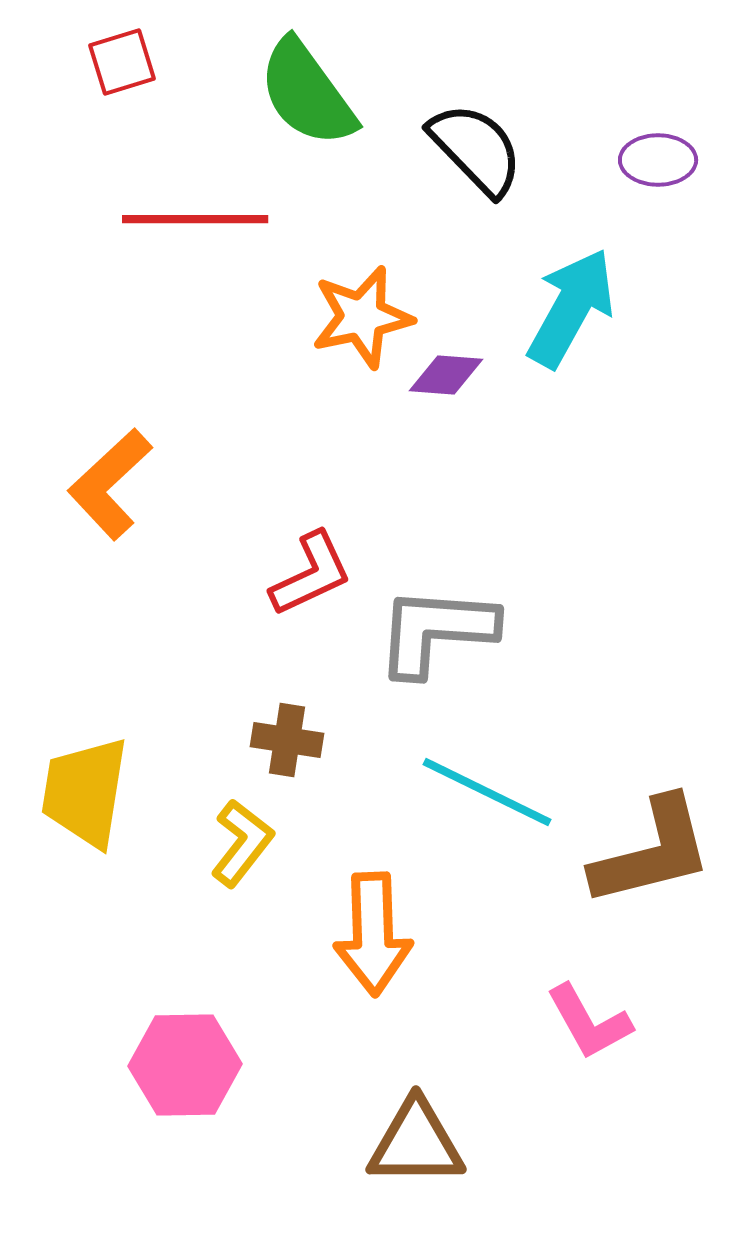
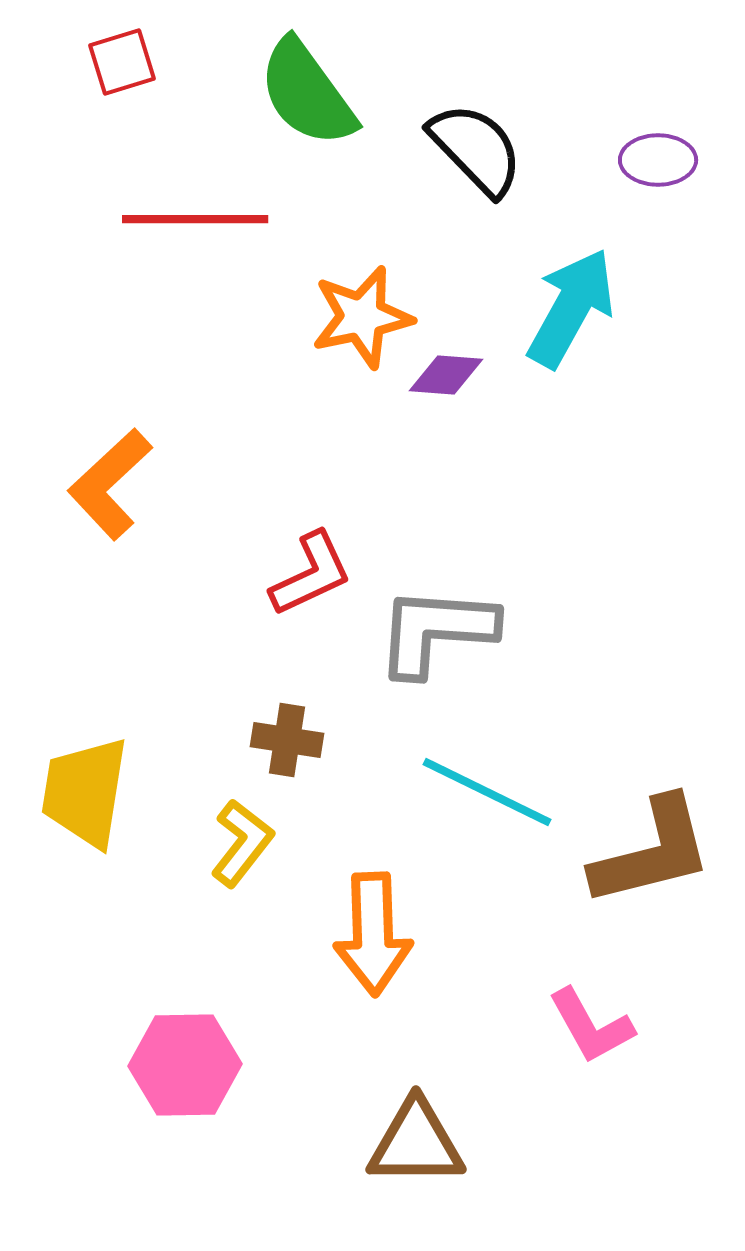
pink L-shape: moved 2 px right, 4 px down
